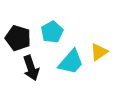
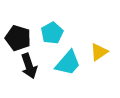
cyan pentagon: moved 1 px down
cyan trapezoid: moved 3 px left, 1 px down
black arrow: moved 2 px left, 2 px up
